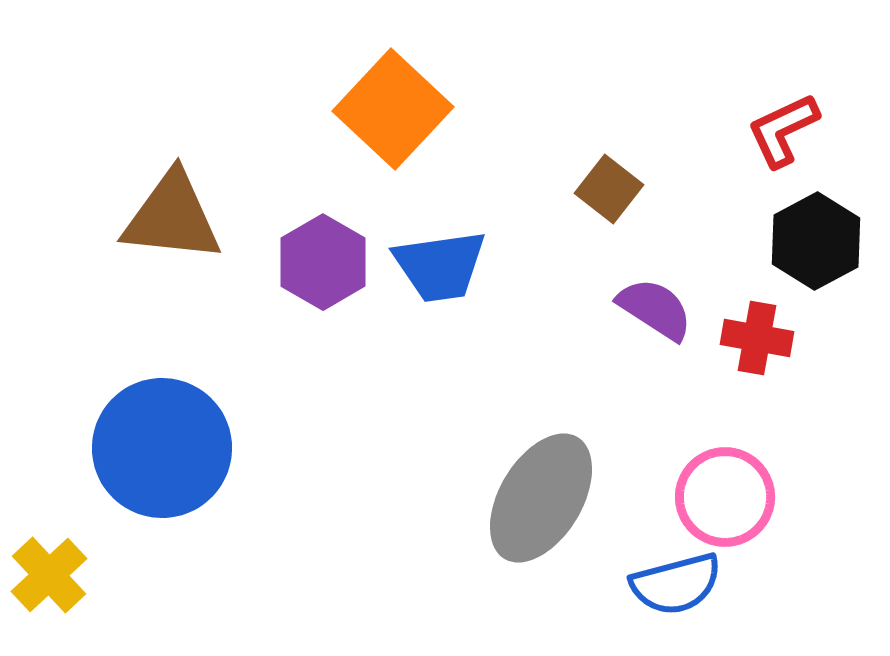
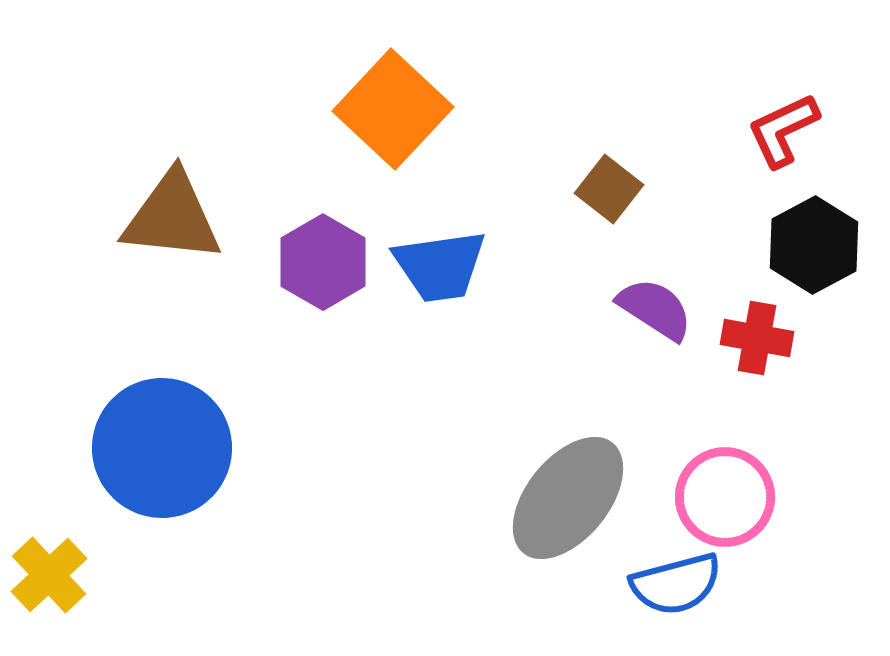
black hexagon: moved 2 px left, 4 px down
gray ellipse: moved 27 px right; rotated 8 degrees clockwise
